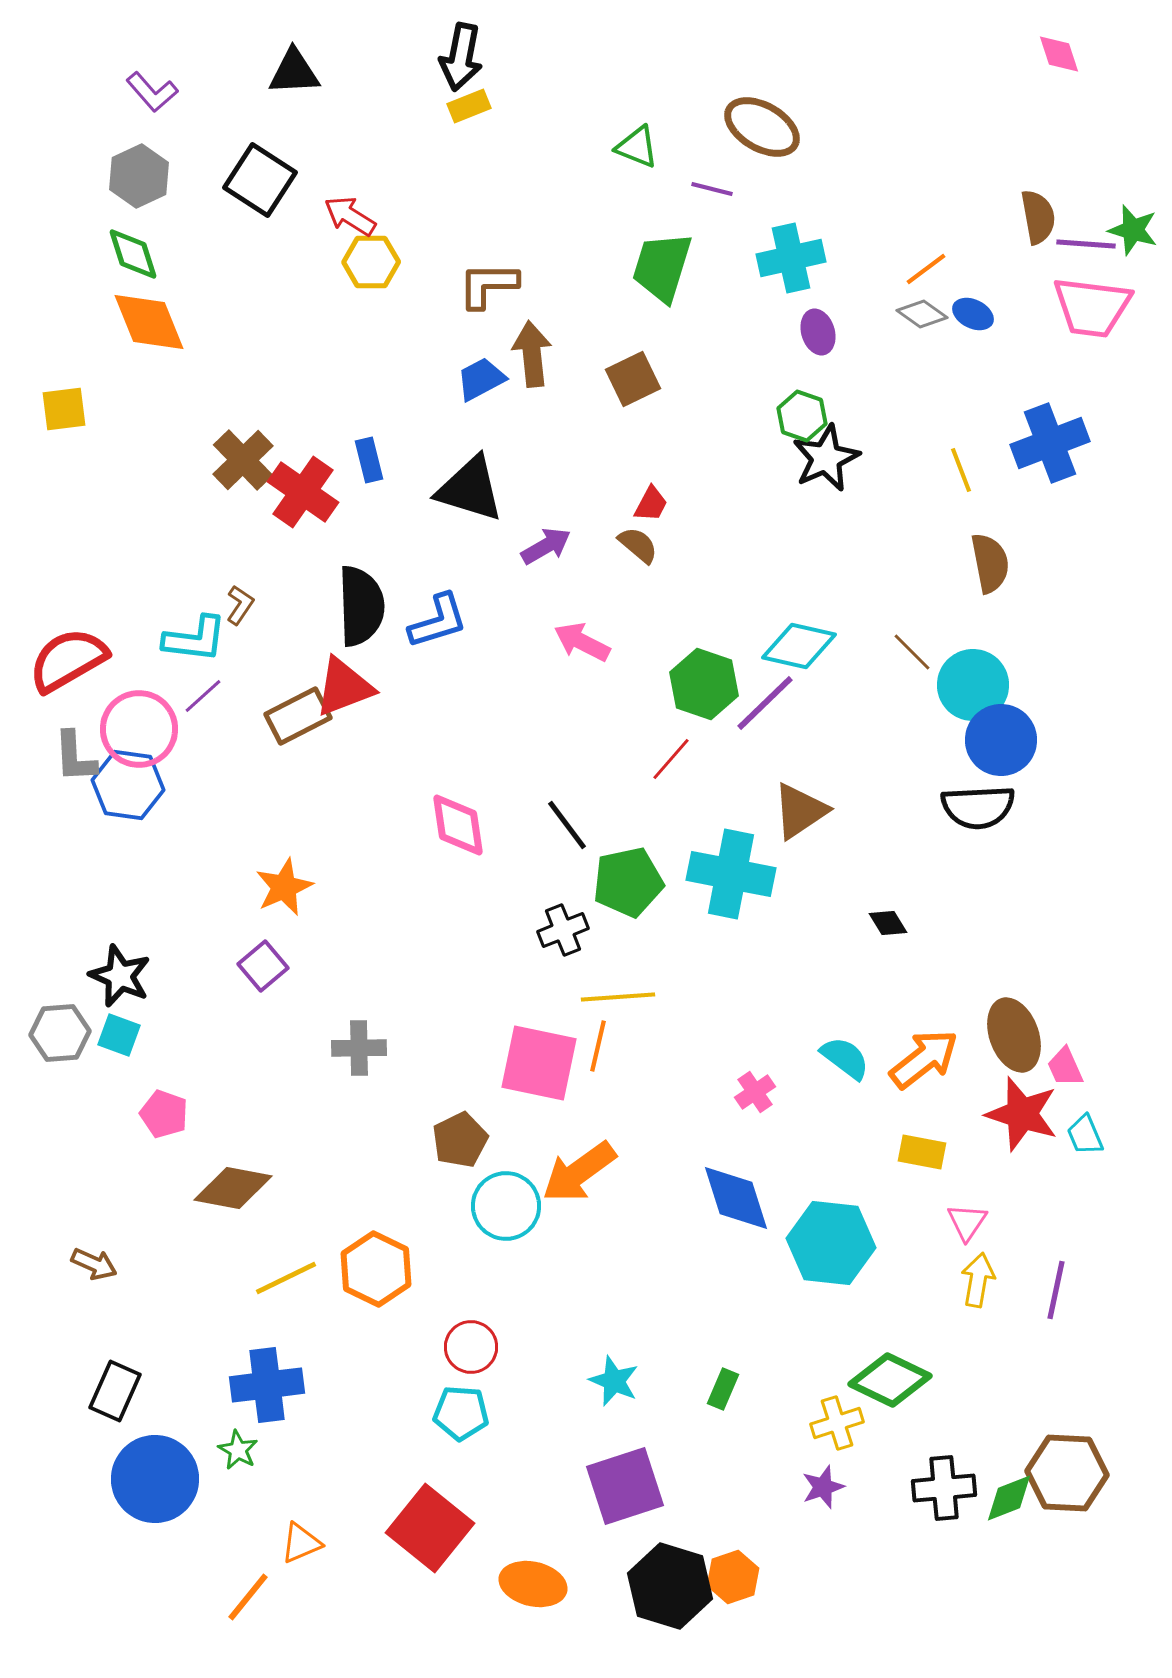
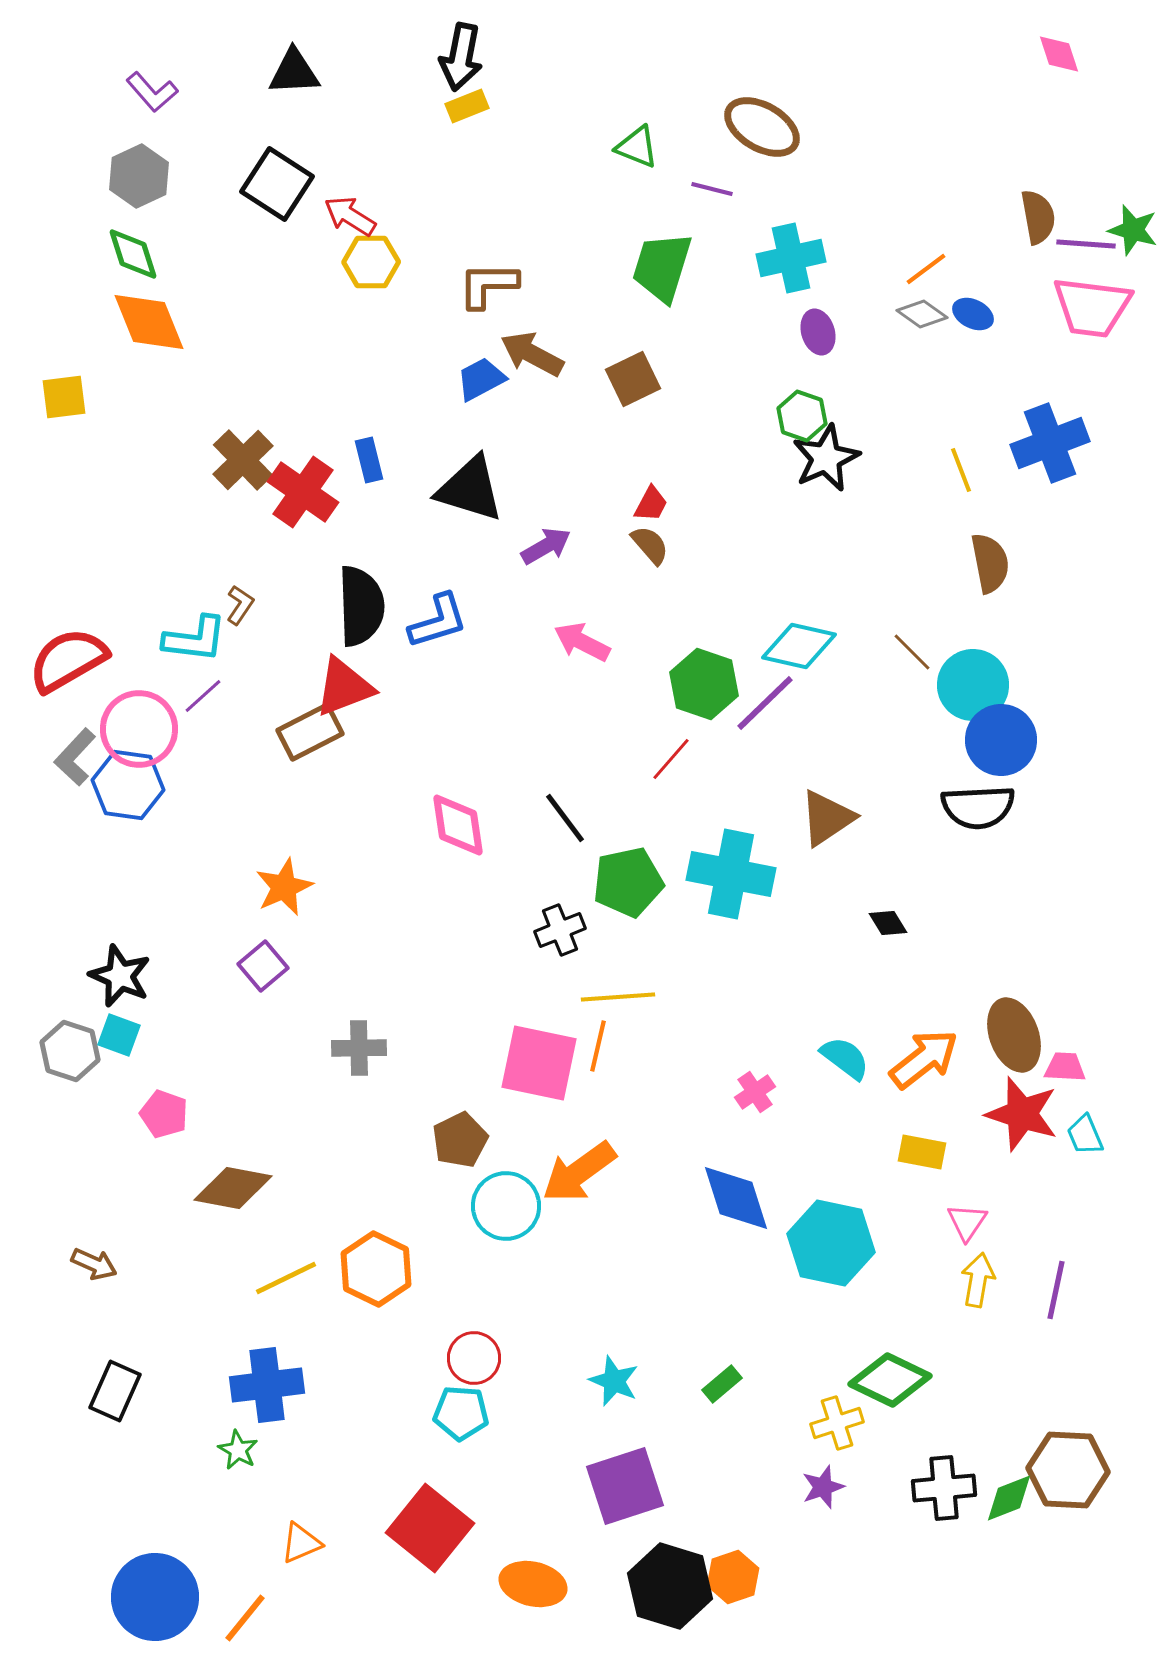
yellow rectangle at (469, 106): moved 2 px left
black square at (260, 180): moved 17 px right, 4 px down
brown arrow at (532, 354): rotated 56 degrees counterclockwise
yellow square at (64, 409): moved 12 px up
brown semicircle at (638, 545): moved 12 px right; rotated 9 degrees clockwise
brown rectangle at (298, 716): moved 12 px right, 16 px down
gray L-shape at (75, 757): rotated 46 degrees clockwise
brown triangle at (800, 811): moved 27 px right, 7 px down
black line at (567, 825): moved 2 px left, 7 px up
black cross at (563, 930): moved 3 px left
gray hexagon at (60, 1033): moved 10 px right, 18 px down; rotated 22 degrees clockwise
pink trapezoid at (1065, 1067): rotated 117 degrees clockwise
cyan hexagon at (831, 1243): rotated 6 degrees clockwise
red circle at (471, 1347): moved 3 px right, 11 px down
green rectangle at (723, 1389): moved 1 px left, 5 px up; rotated 27 degrees clockwise
brown hexagon at (1067, 1473): moved 1 px right, 3 px up
blue circle at (155, 1479): moved 118 px down
orange line at (248, 1597): moved 3 px left, 21 px down
